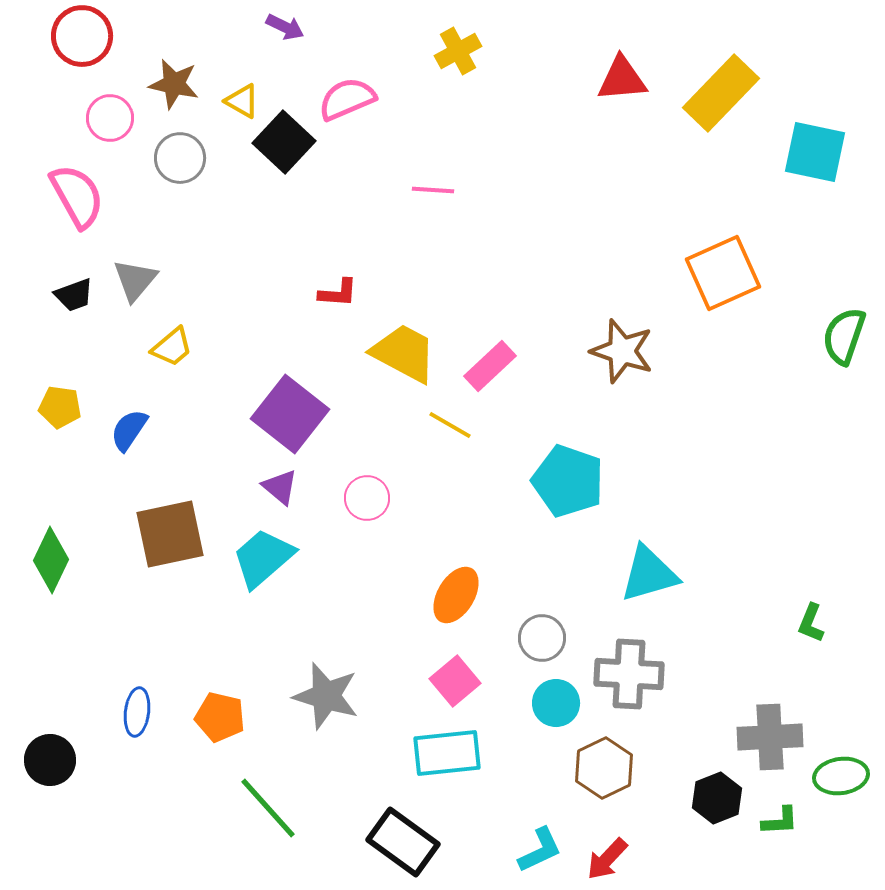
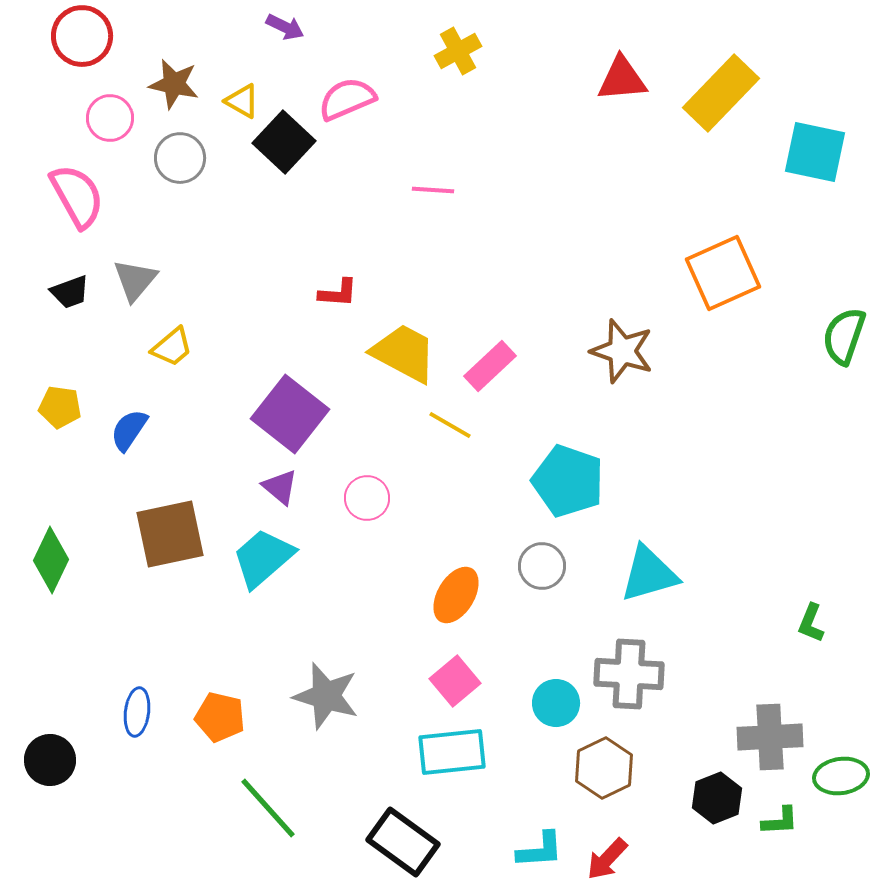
black trapezoid at (74, 295): moved 4 px left, 3 px up
gray circle at (542, 638): moved 72 px up
cyan rectangle at (447, 753): moved 5 px right, 1 px up
cyan L-shape at (540, 850): rotated 21 degrees clockwise
